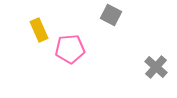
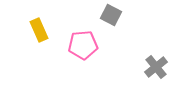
pink pentagon: moved 13 px right, 4 px up
gray cross: rotated 10 degrees clockwise
